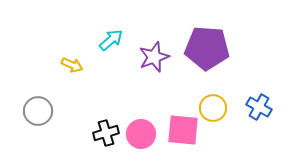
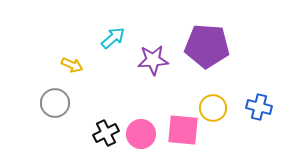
cyan arrow: moved 2 px right, 2 px up
purple pentagon: moved 2 px up
purple star: moved 1 px left, 3 px down; rotated 16 degrees clockwise
blue cross: rotated 15 degrees counterclockwise
gray circle: moved 17 px right, 8 px up
black cross: rotated 10 degrees counterclockwise
